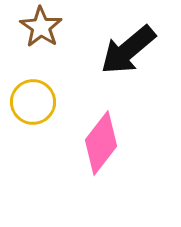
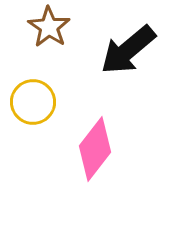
brown star: moved 8 px right
pink diamond: moved 6 px left, 6 px down
